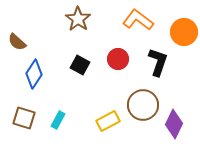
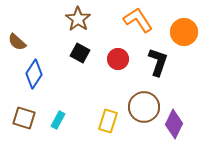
orange L-shape: rotated 20 degrees clockwise
black square: moved 12 px up
brown circle: moved 1 px right, 2 px down
yellow rectangle: rotated 45 degrees counterclockwise
